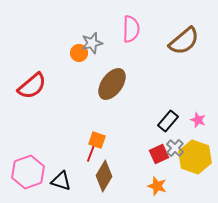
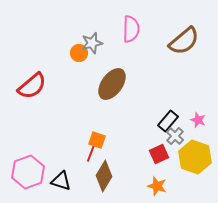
gray cross: moved 12 px up
